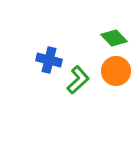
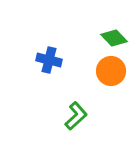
orange circle: moved 5 px left
green L-shape: moved 2 px left, 36 px down
